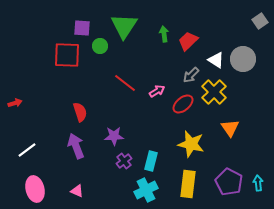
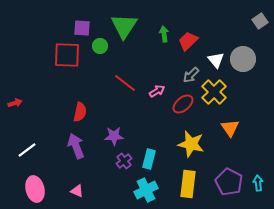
white triangle: rotated 18 degrees clockwise
red semicircle: rotated 30 degrees clockwise
cyan rectangle: moved 2 px left, 2 px up
